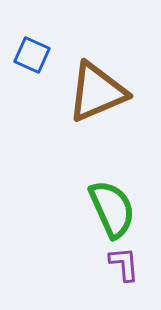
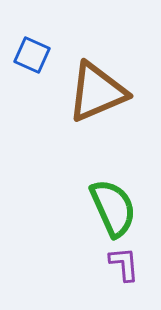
green semicircle: moved 1 px right, 1 px up
